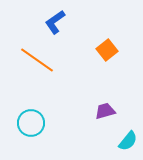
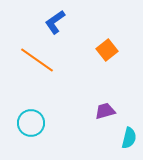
cyan semicircle: moved 1 px right, 3 px up; rotated 25 degrees counterclockwise
